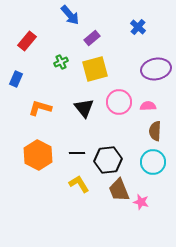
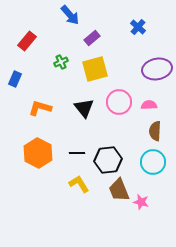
purple ellipse: moved 1 px right
blue rectangle: moved 1 px left
pink semicircle: moved 1 px right, 1 px up
orange hexagon: moved 2 px up
